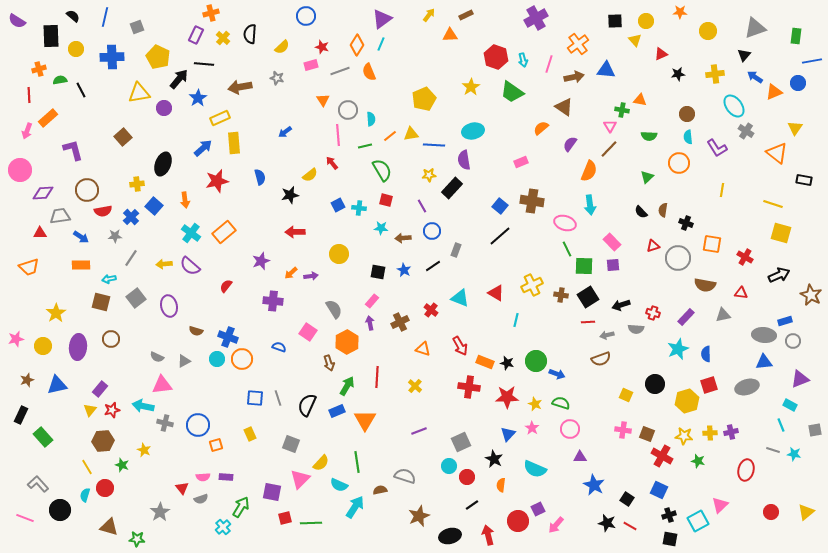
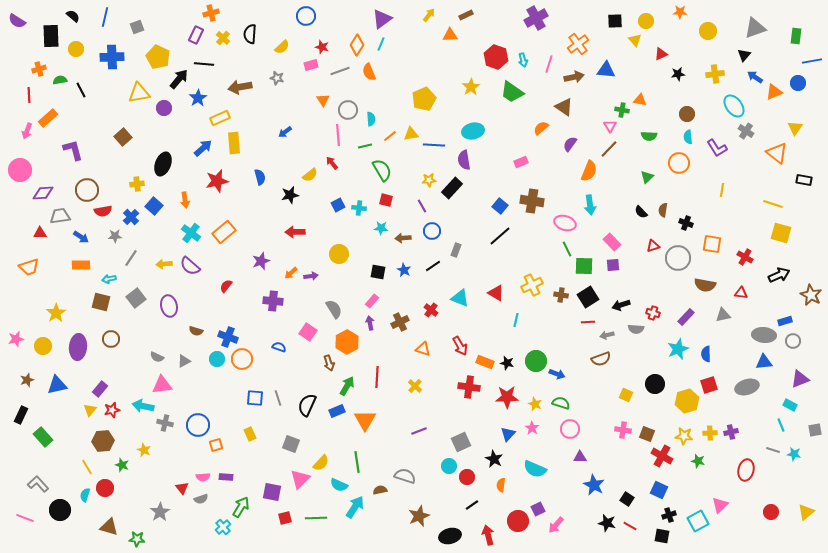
yellow star at (429, 175): moved 5 px down
green line at (311, 523): moved 5 px right, 5 px up
black square at (670, 539): moved 8 px left, 3 px up
